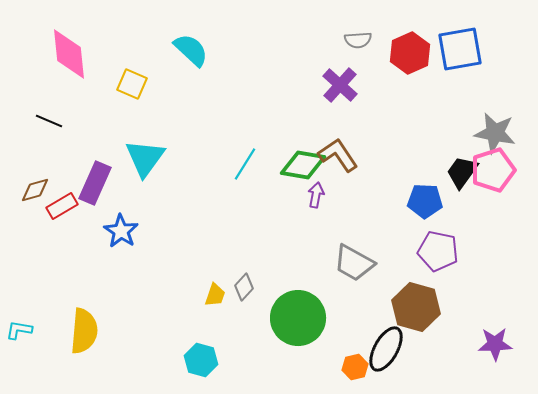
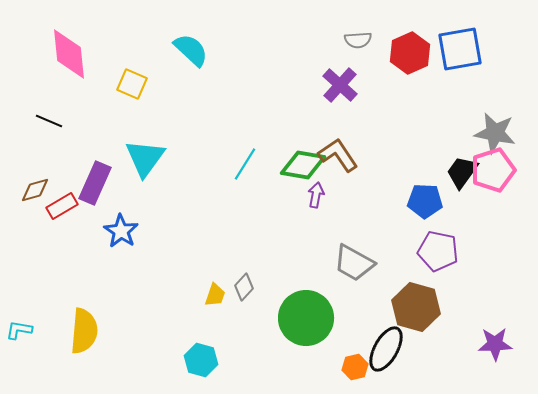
green circle: moved 8 px right
